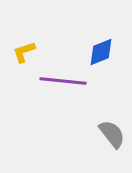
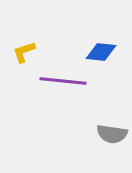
blue diamond: rotated 28 degrees clockwise
gray semicircle: rotated 136 degrees clockwise
